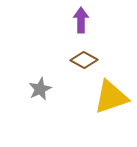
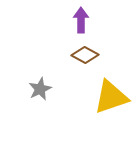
brown diamond: moved 1 px right, 5 px up
